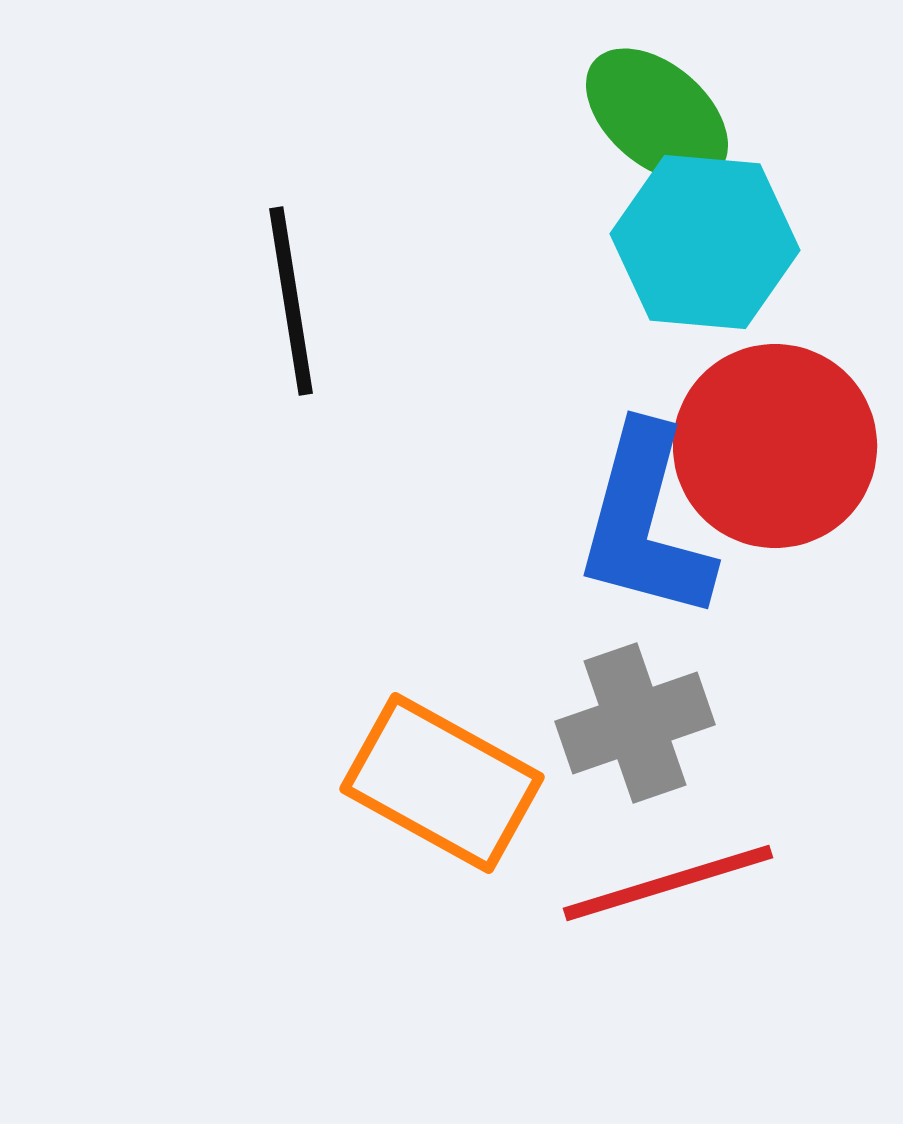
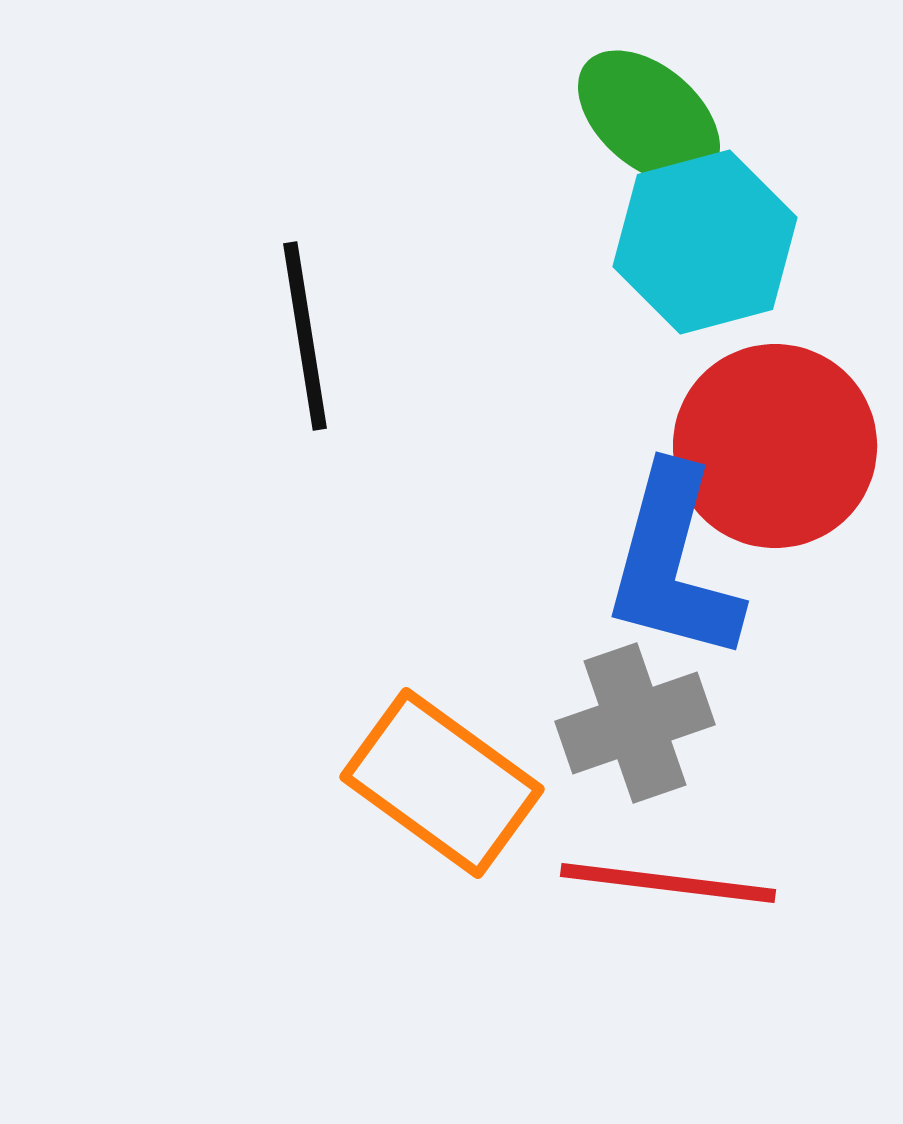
green ellipse: moved 8 px left, 2 px down
cyan hexagon: rotated 20 degrees counterclockwise
black line: moved 14 px right, 35 px down
blue L-shape: moved 28 px right, 41 px down
orange rectangle: rotated 7 degrees clockwise
red line: rotated 24 degrees clockwise
